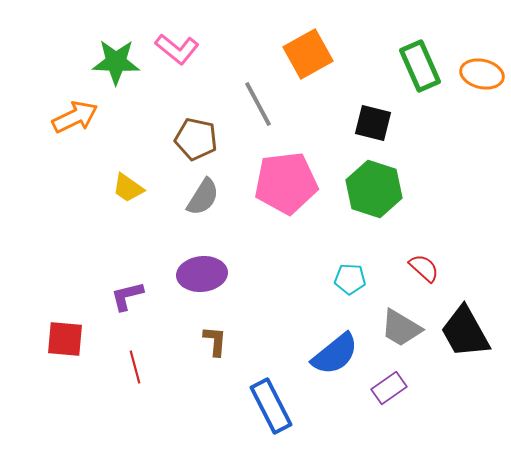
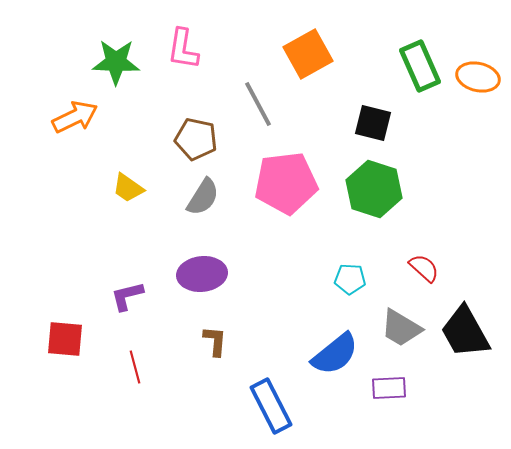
pink L-shape: moved 6 px right; rotated 60 degrees clockwise
orange ellipse: moved 4 px left, 3 px down
purple rectangle: rotated 32 degrees clockwise
